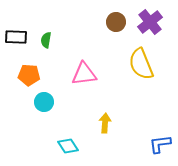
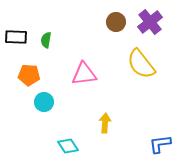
yellow semicircle: rotated 16 degrees counterclockwise
